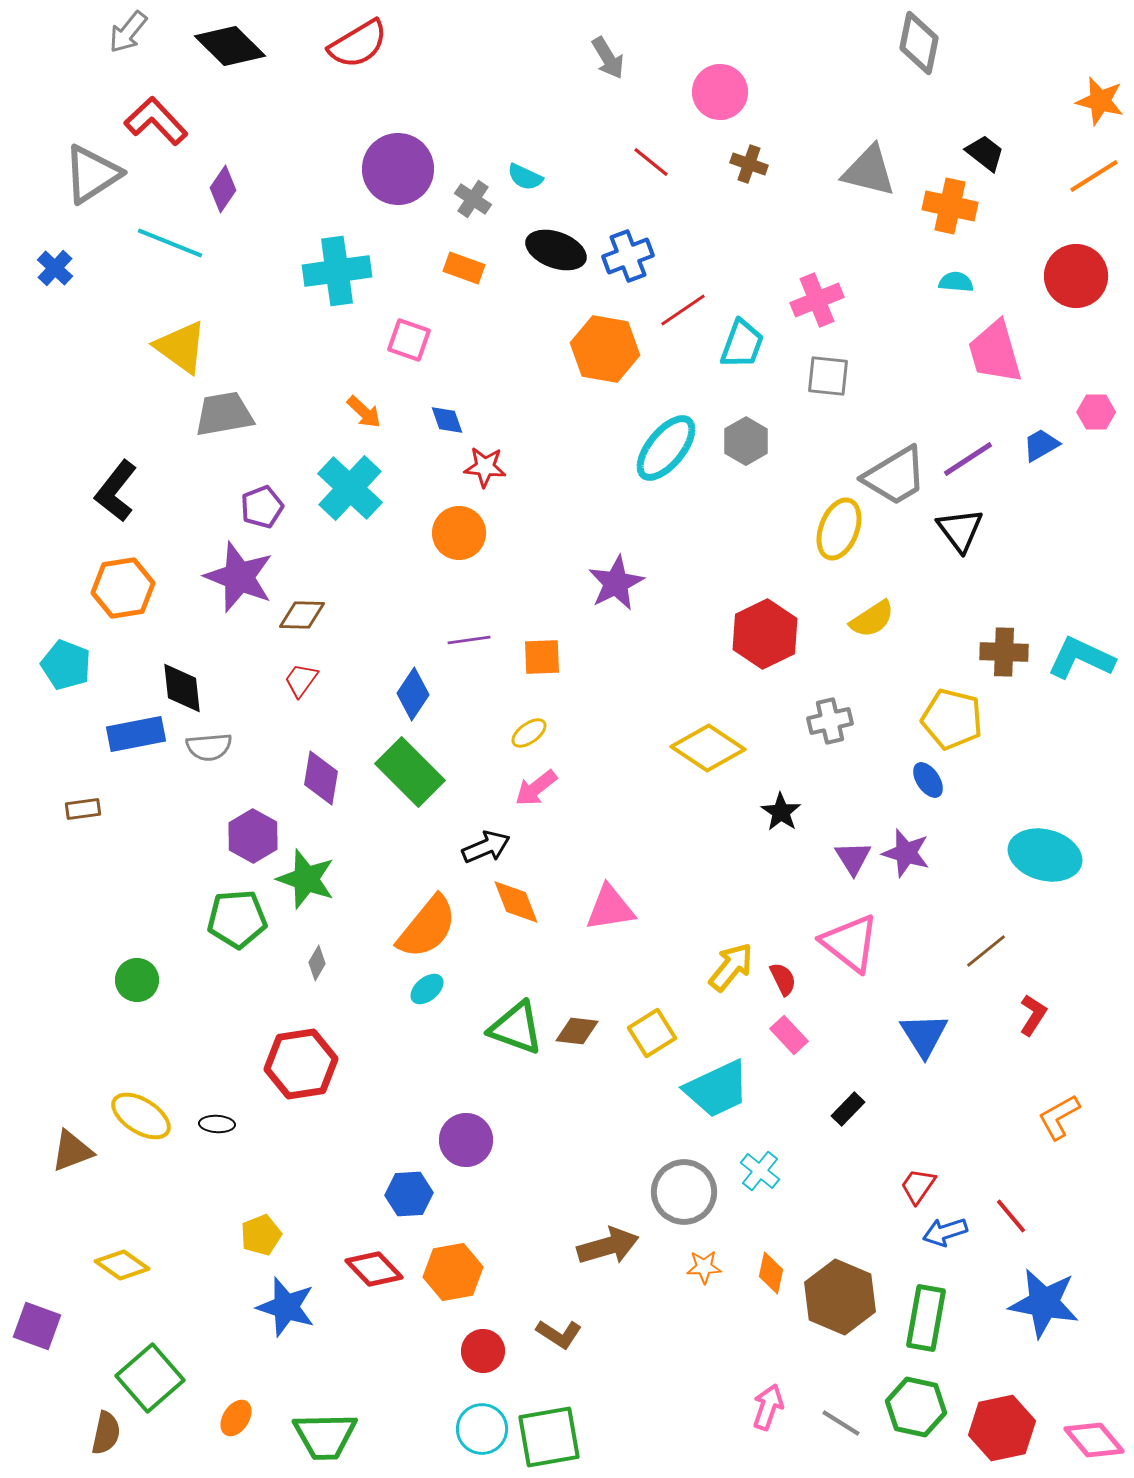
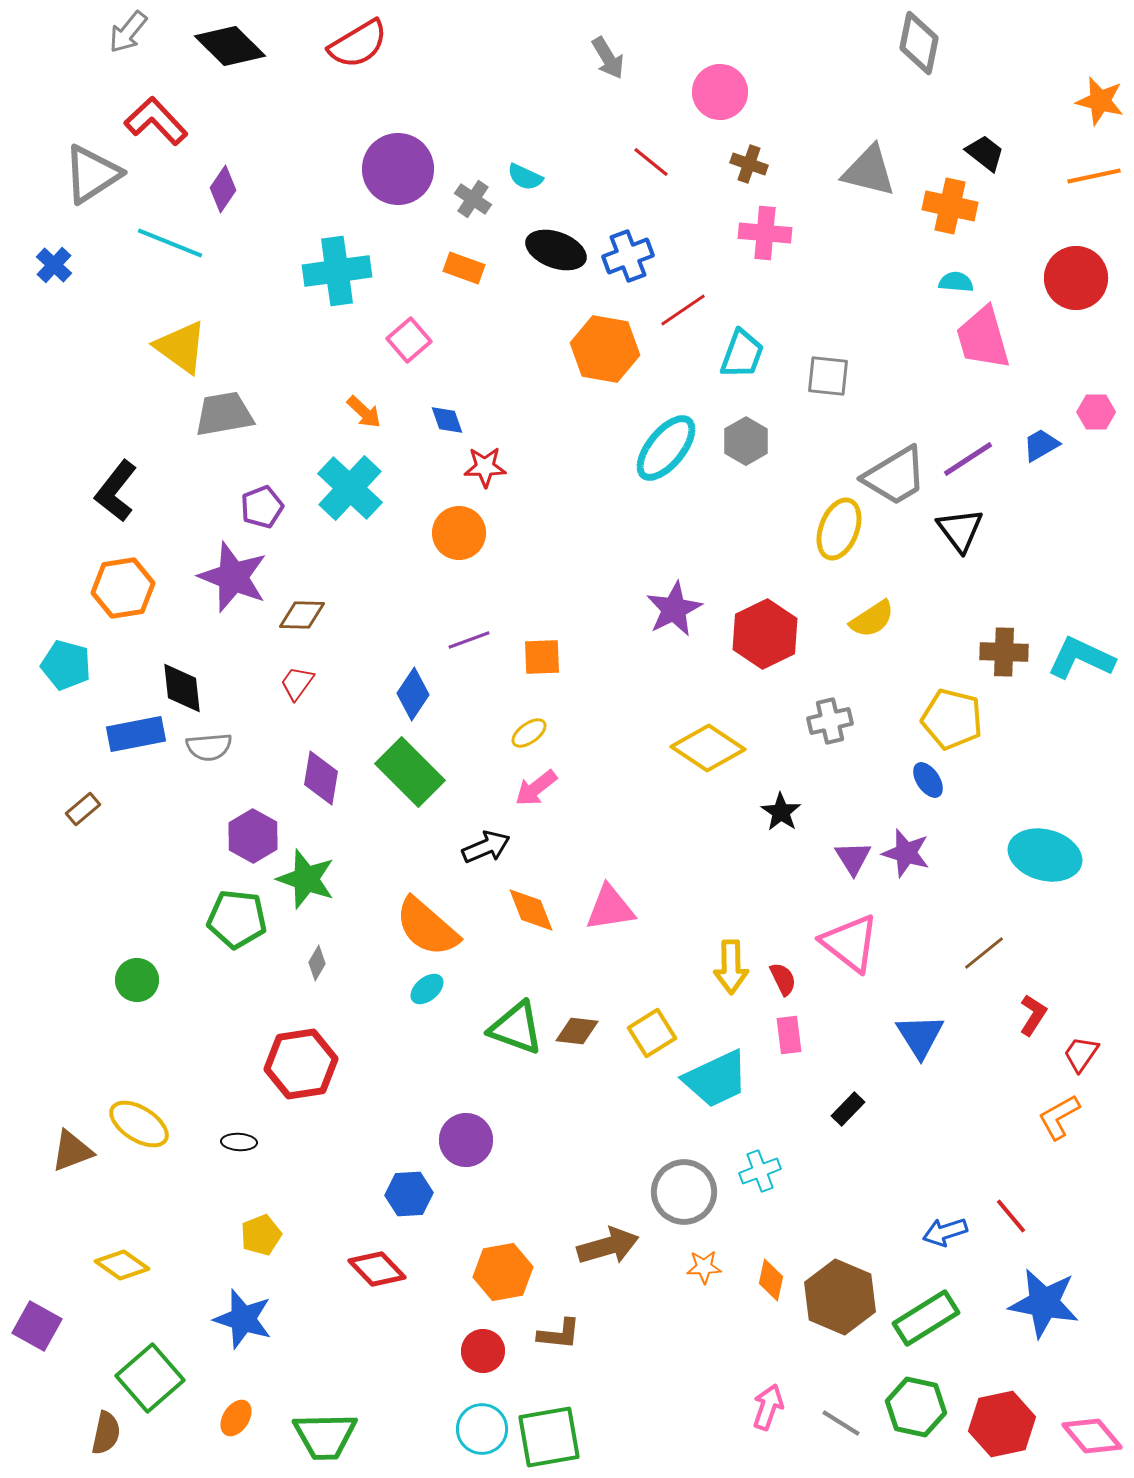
orange line at (1094, 176): rotated 20 degrees clockwise
blue cross at (55, 268): moved 1 px left, 3 px up
red circle at (1076, 276): moved 2 px down
pink cross at (817, 300): moved 52 px left, 67 px up; rotated 27 degrees clockwise
pink square at (409, 340): rotated 30 degrees clockwise
cyan trapezoid at (742, 344): moved 10 px down
pink trapezoid at (995, 352): moved 12 px left, 14 px up
red star at (485, 467): rotated 6 degrees counterclockwise
purple star at (239, 577): moved 6 px left
purple star at (616, 583): moved 58 px right, 26 px down
purple line at (469, 640): rotated 12 degrees counterclockwise
cyan pentagon at (66, 665): rotated 6 degrees counterclockwise
red trapezoid at (301, 680): moved 4 px left, 3 px down
brown rectangle at (83, 809): rotated 32 degrees counterclockwise
orange diamond at (516, 902): moved 15 px right, 8 px down
green pentagon at (237, 919): rotated 10 degrees clockwise
orange semicircle at (427, 927): rotated 92 degrees clockwise
brown line at (986, 951): moved 2 px left, 2 px down
yellow arrow at (731, 967): rotated 140 degrees clockwise
pink rectangle at (789, 1035): rotated 36 degrees clockwise
blue triangle at (924, 1035): moved 4 px left, 1 px down
cyan trapezoid at (717, 1089): moved 1 px left, 10 px up
yellow ellipse at (141, 1116): moved 2 px left, 8 px down
black ellipse at (217, 1124): moved 22 px right, 18 px down
cyan cross at (760, 1171): rotated 30 degrees clockwise
red trapezoid at (918, 1186): moved 163 px right, 132 px up
red diamond at (374, 1269): moved 3 px right
orange hexagon at (453, 1272): moved 50 px right
orange diamond at (771, 1273): moved 7 px down
blue star at (286, 1307): moved 43 px left, 12 px down
green rectangle at (926, 1318): rotated 48 degrees clockwise
purple square at (37, 1326): rotated 9 degrees clockwise
brown L-shape at (559, 1334): rotated 27 degrees counterclockwise
red hexagon at (1002, 1428): moved 4 px up
pink diamond at (1094, 1440): moved 2 px left, 4 px up
